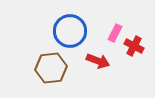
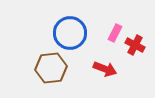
blue circle: moved 2 px down
red cross: moved 1 px right, 1 px up
red arrow: moved 7 px right, 8 px down
